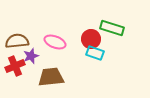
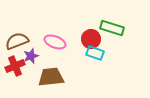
brown semicircle: rotated 15 degrees counterclockwise
